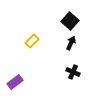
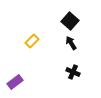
black arrow: rotated 56 degrees counterclockwise
